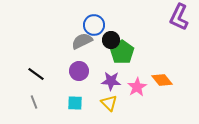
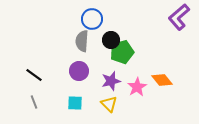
purple L-shape: rotated 24 degrees clockwise
blue circle: moved 2 px left, 6 px up
gray semicircle: rotated 60 degrees counterclockwise
green pentagon: rotated 20 degrees clockwise
black line: moved 2 px left, 1 px down
purple star: rotated 18 degrees counterclockwise
yellow triangle: moved 1 px down
